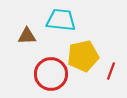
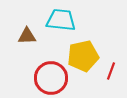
red circle: moved 4 px down
